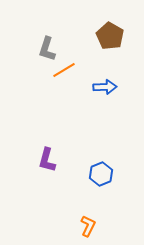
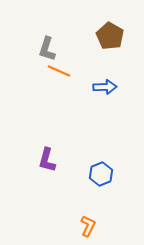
orange line: moved 5 px left, 1 px down; rotated 55 degrees clockwise
